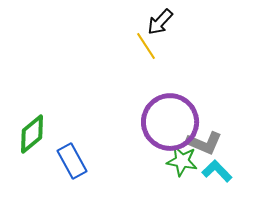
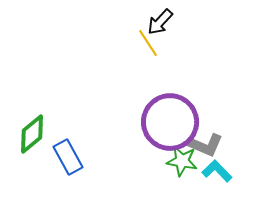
yellow line: moved 2 px right, 3 px up
gray L-shape: moved 1 px right, 2 px down
blue rectangle: moved 4 px left, 4 px up
